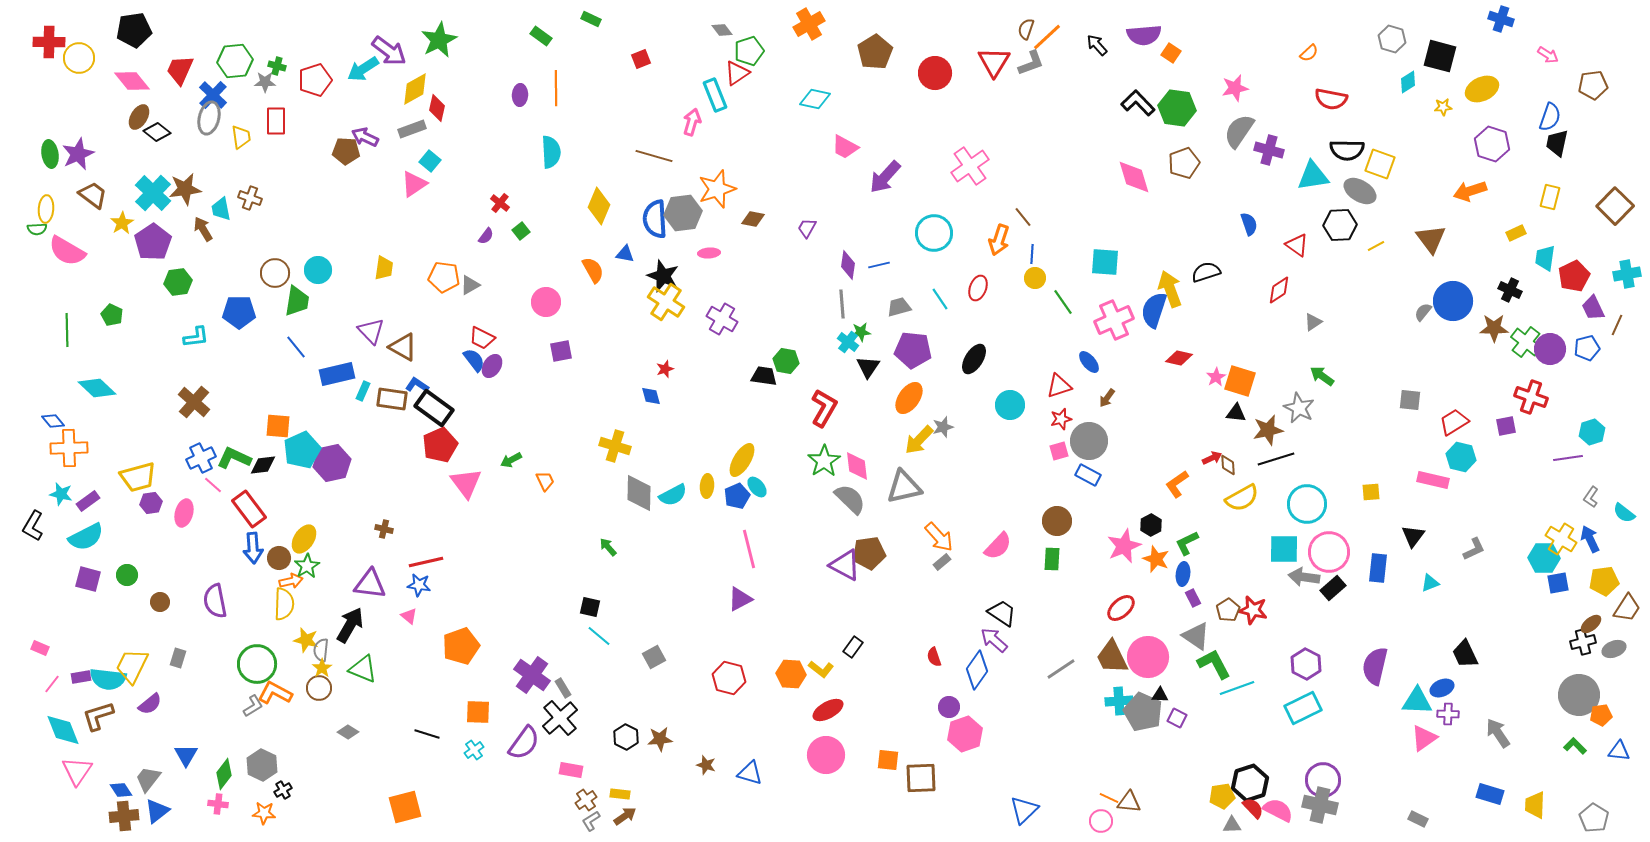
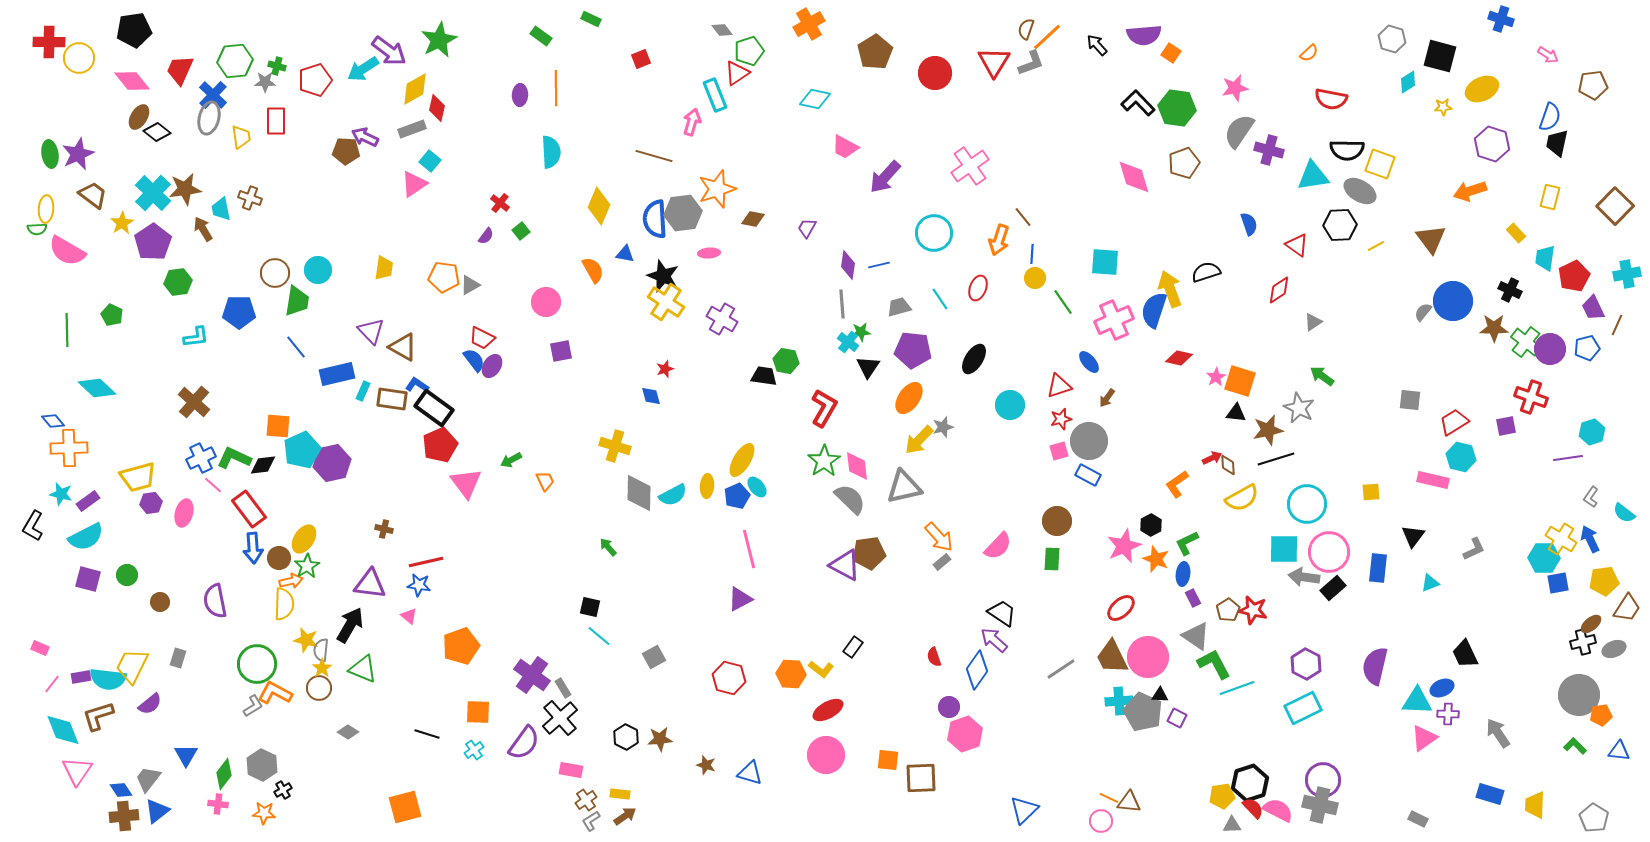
yellow rectangle at (1516, 233): rotated 72 degrees clockwise
